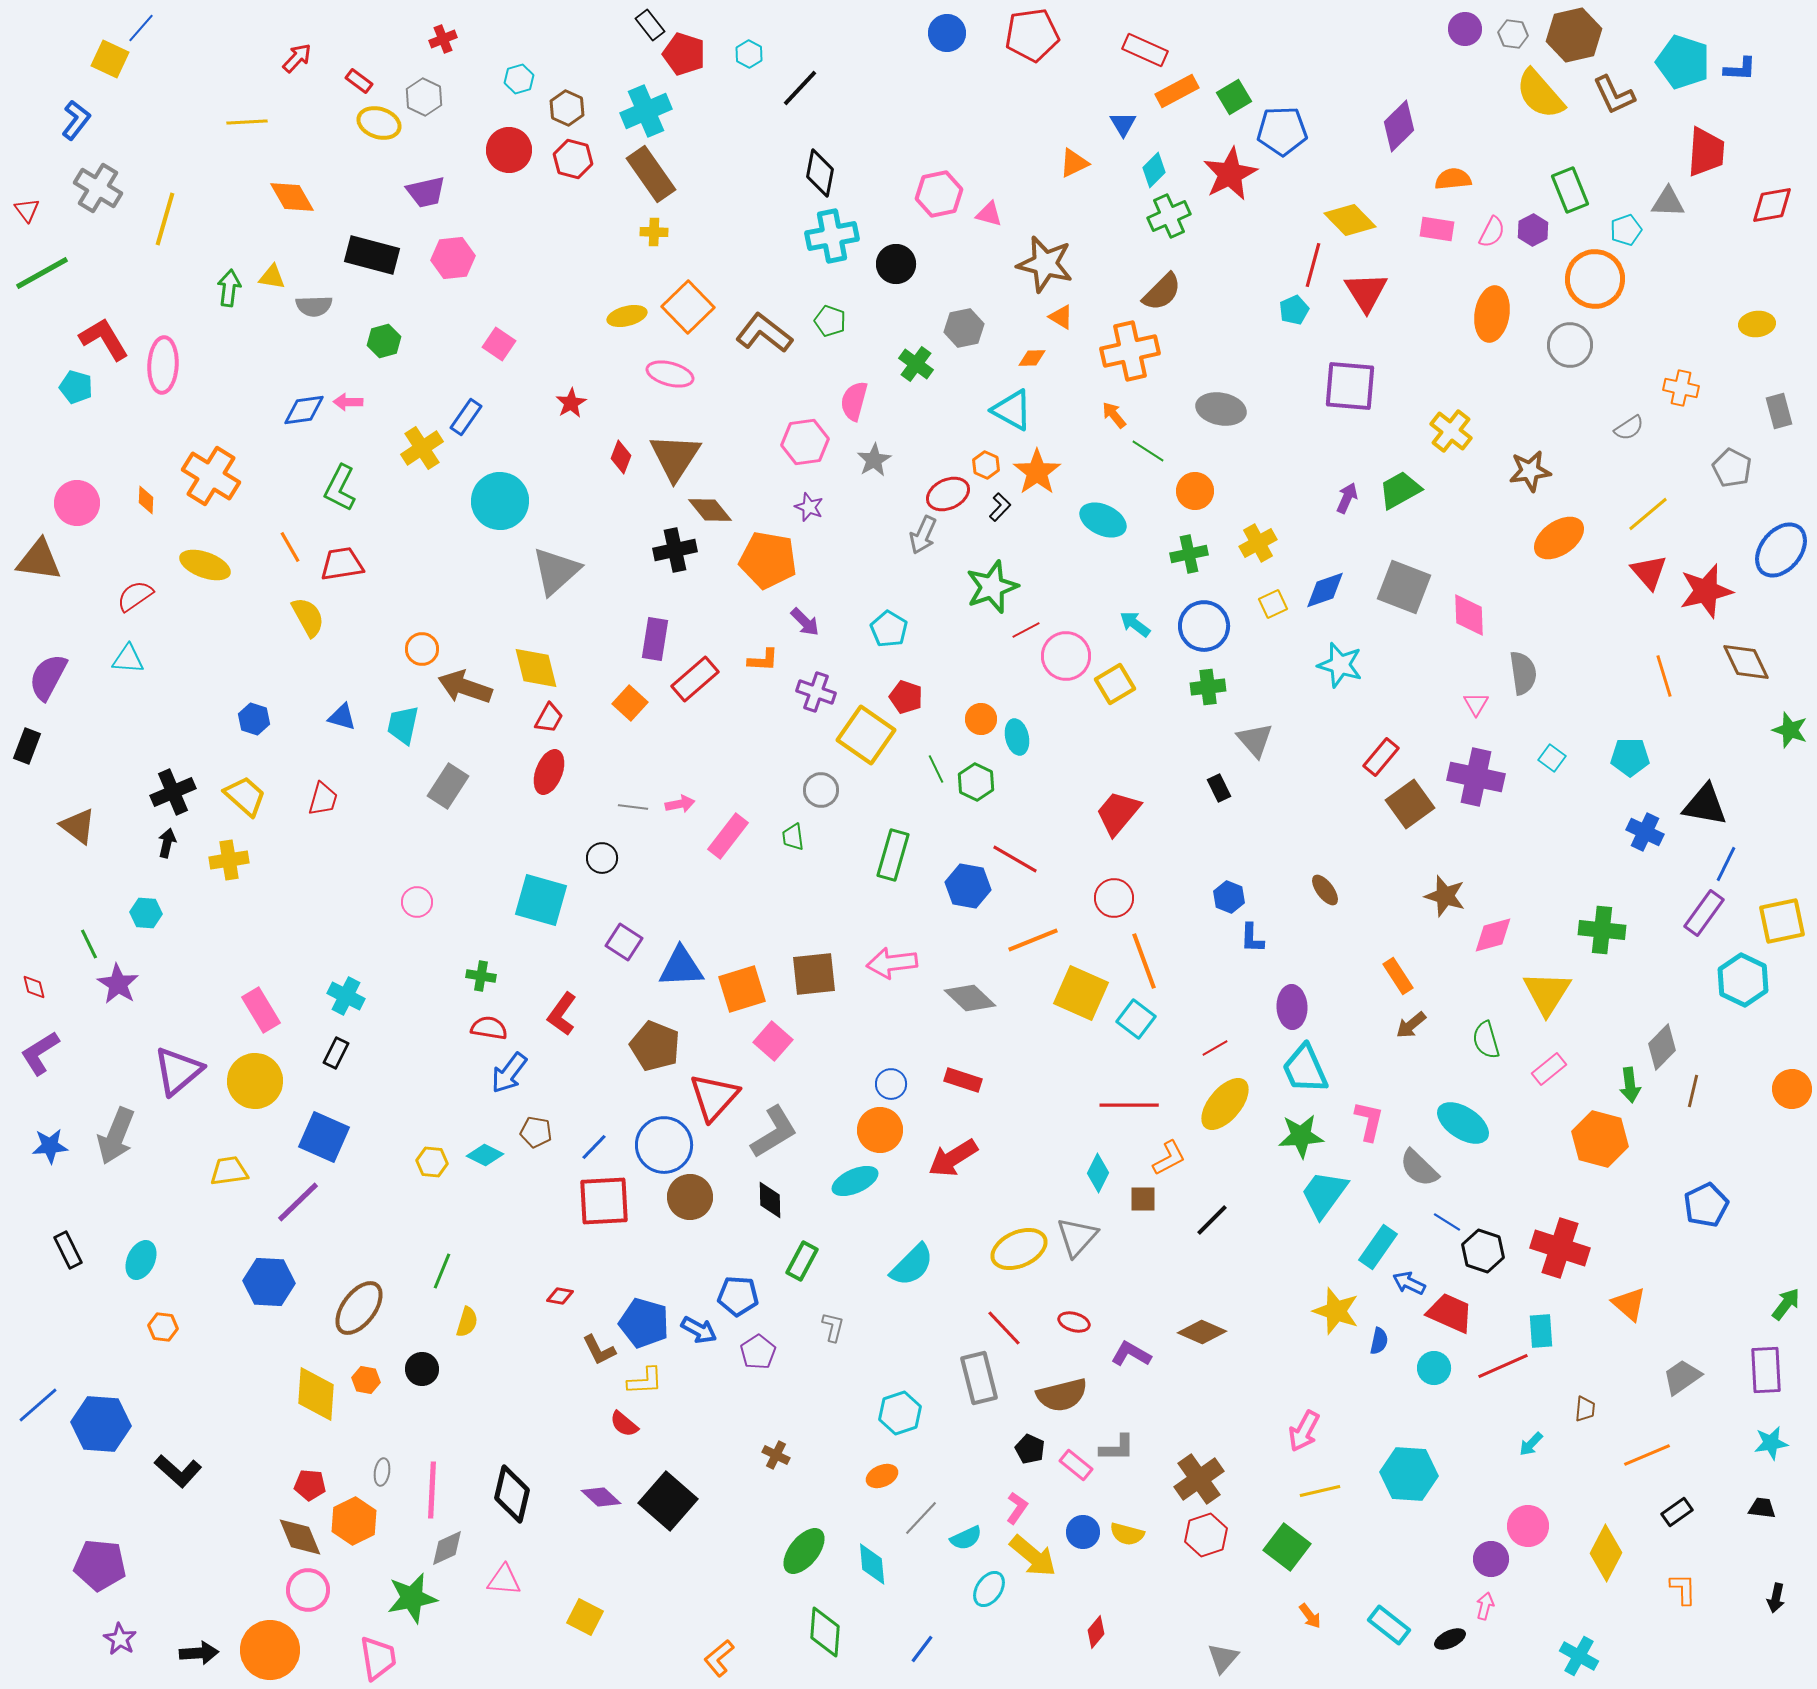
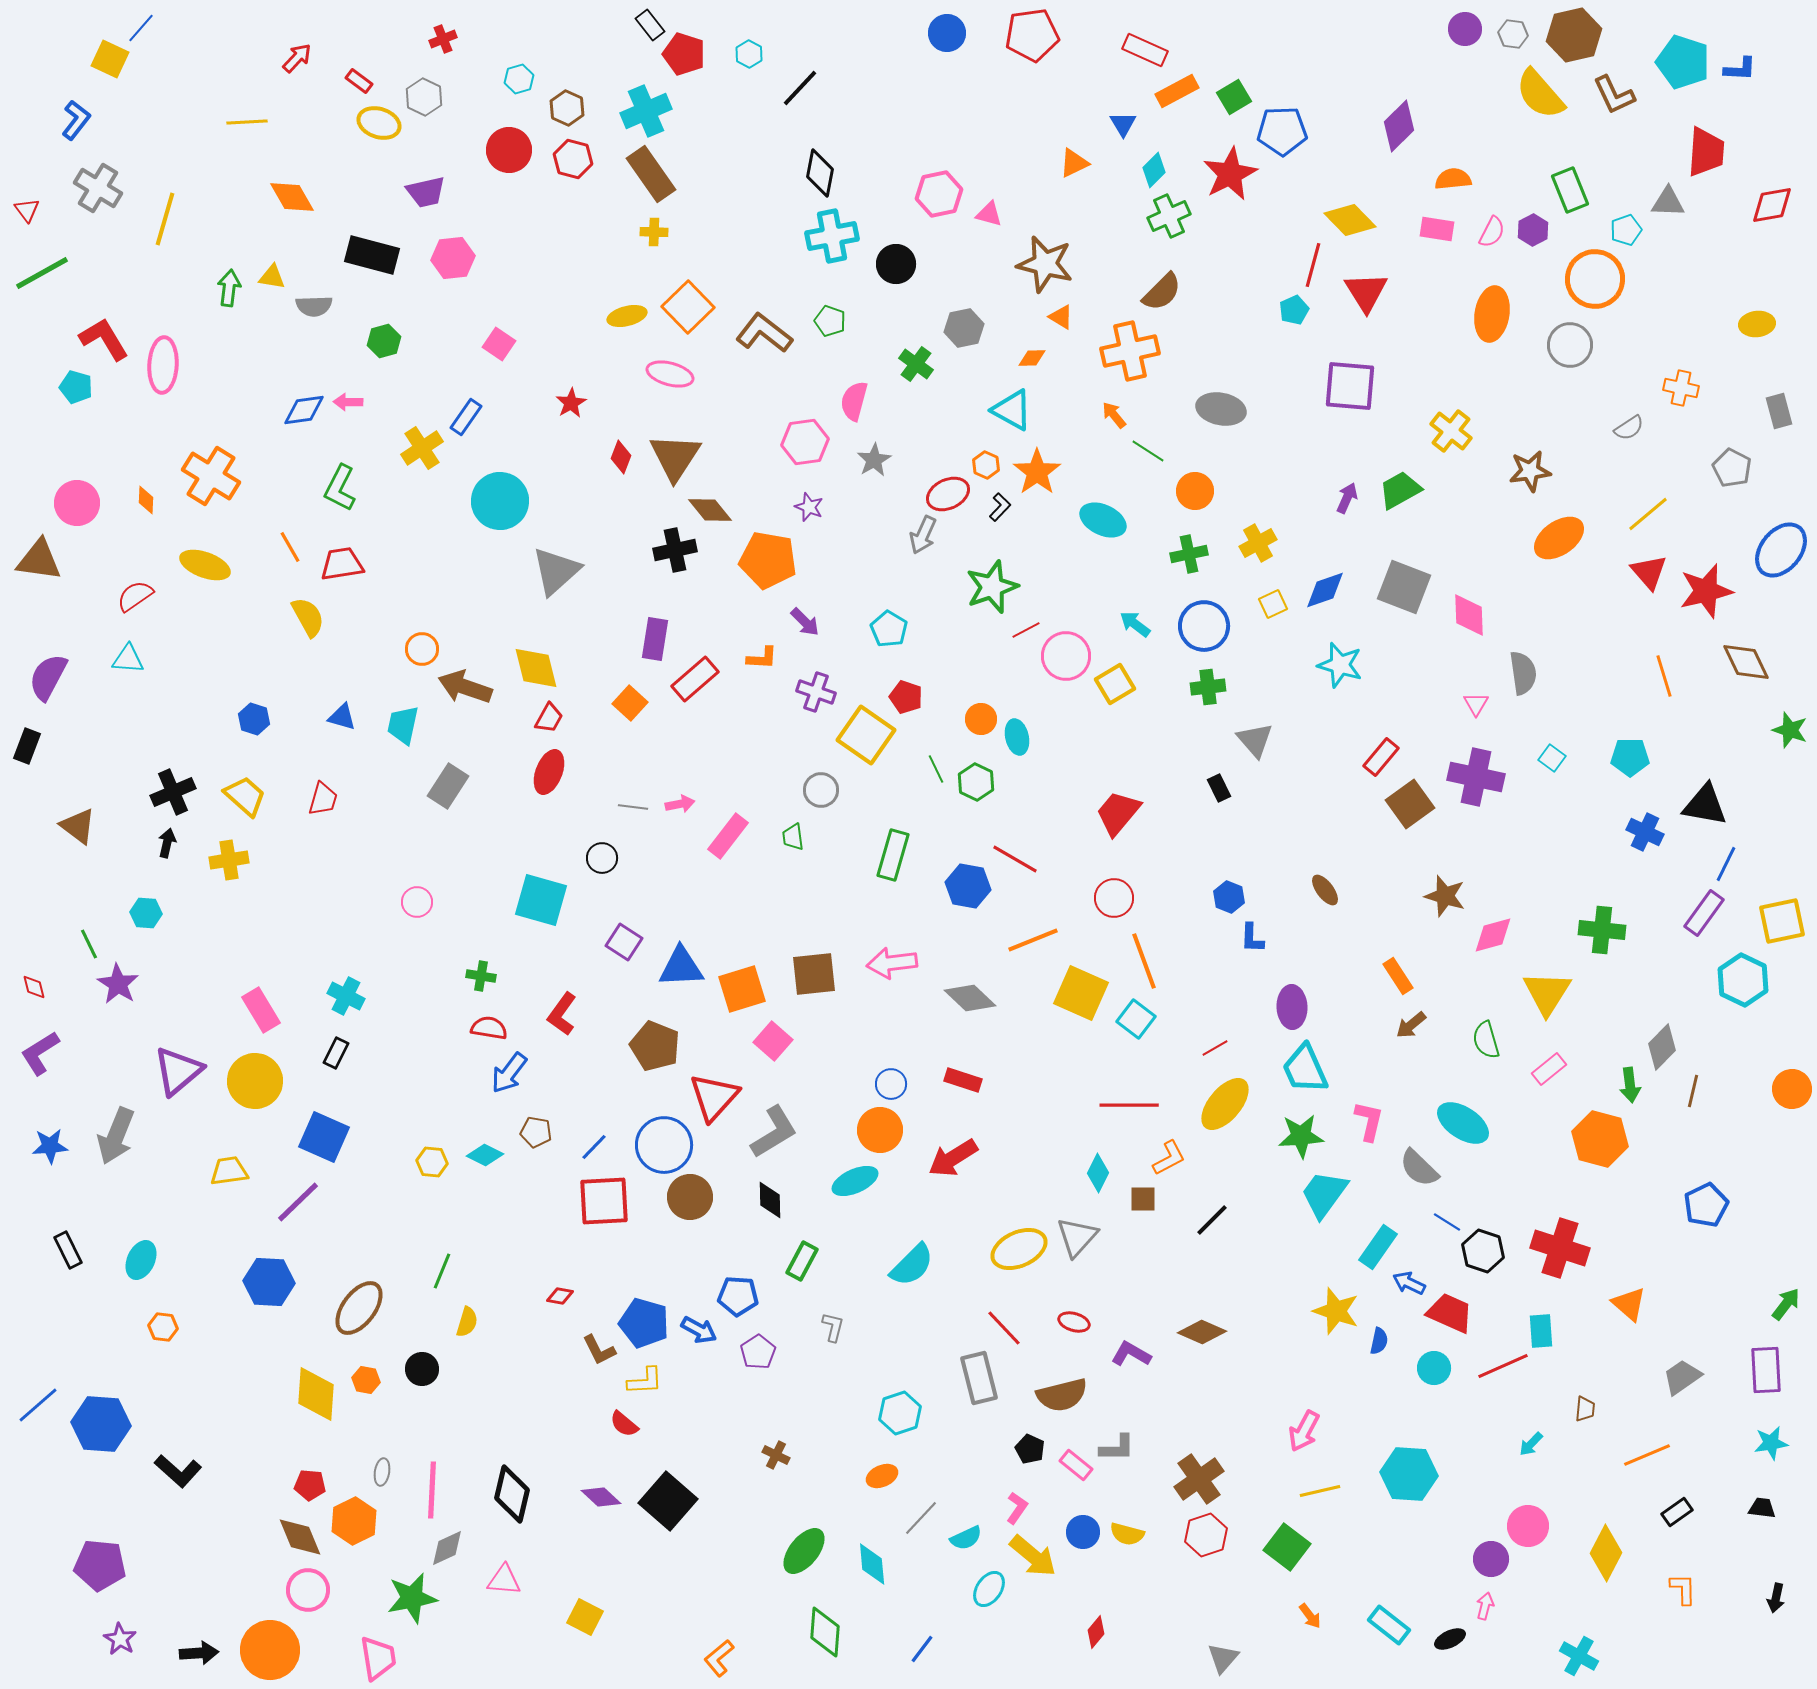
orange L-shape at (763, 660): moved 1 px left, 2 px up
